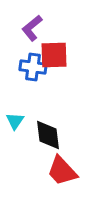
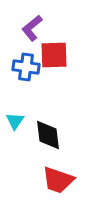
blue cross: moved 7 px left
red trapezoid: moved 4 px left, 9 px down; rotated 28 degrees counterclockwise
